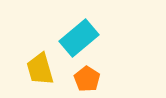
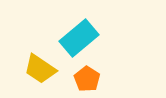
yellow trapezoid: rotated 40 degrees counterclockwise
